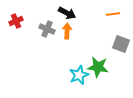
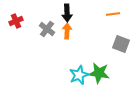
black arrow: rotated 60 degrees clockwise
gray cross: rotated 14 degrees clockwise
green star: moved 1 px right, 6 px down
